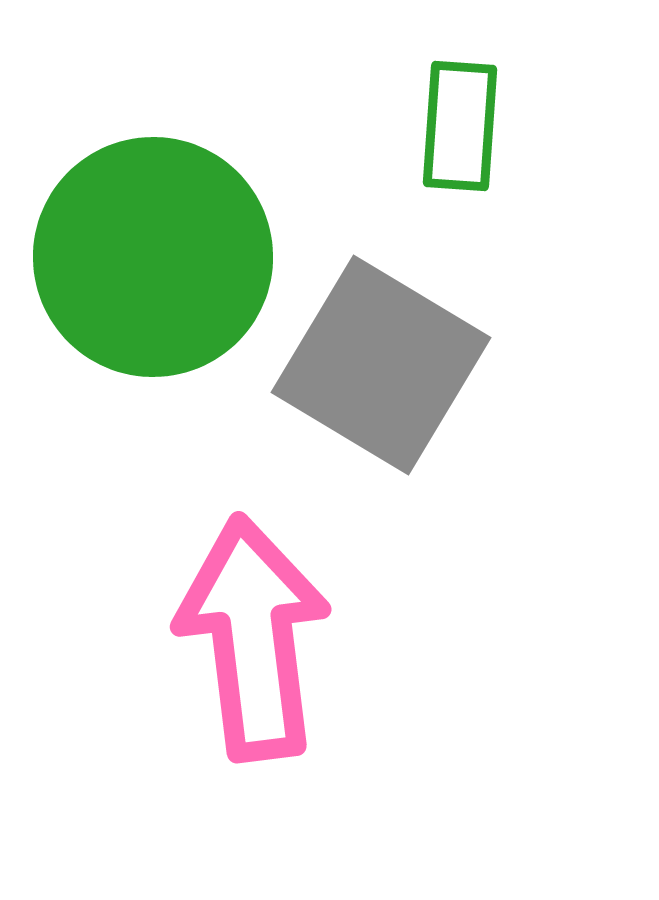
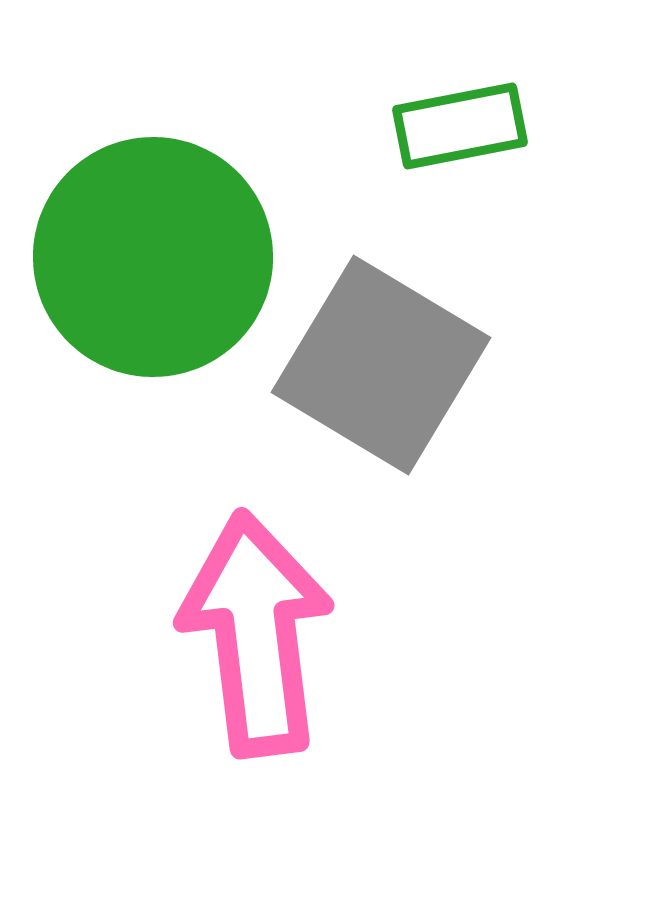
green rectangle: rotated 75 degrees clockwise
pink arrow: moved 3 px right, 4 px up
